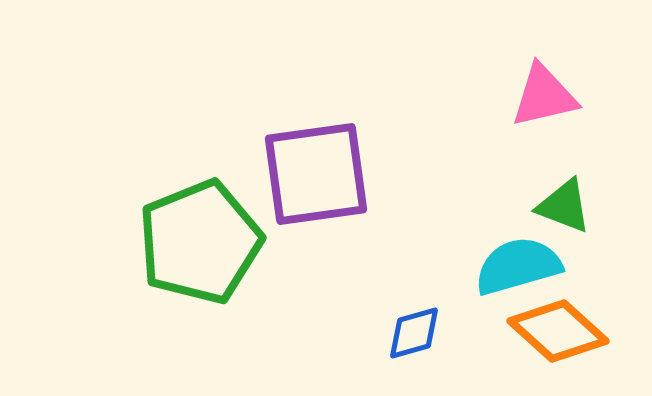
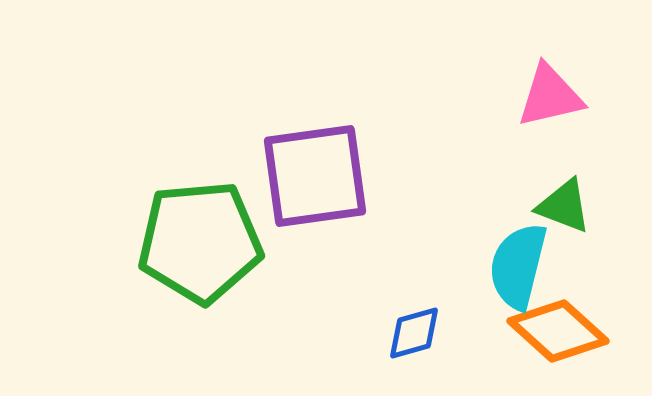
pink triangle: moved 6 px right
purple square: moved 1 px left, 2 px down
green pentagon: rotated 17 degrees clockwise
cyan semicircle: rotated 60 degrees counterclockwise
